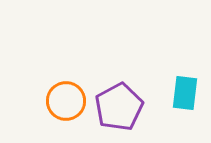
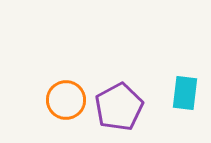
orange circle: moved 1 px up
